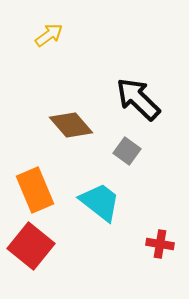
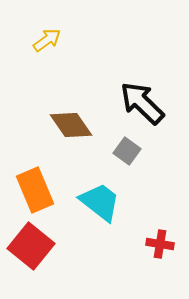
yellow arrow: moved 2 px left, 5 px down
black arrow: moved 4 px right, 4 px down
brown diamond: rotated 6 degrees clockwise
